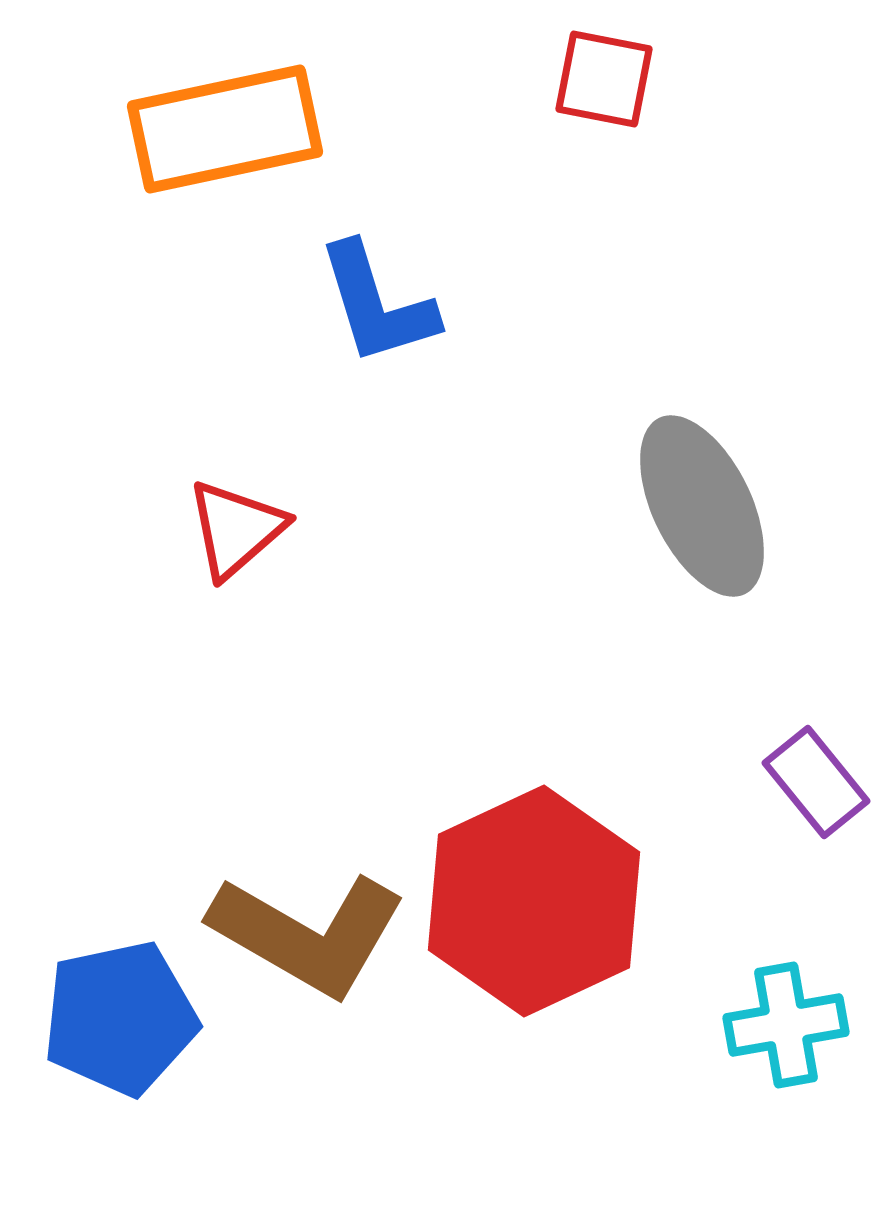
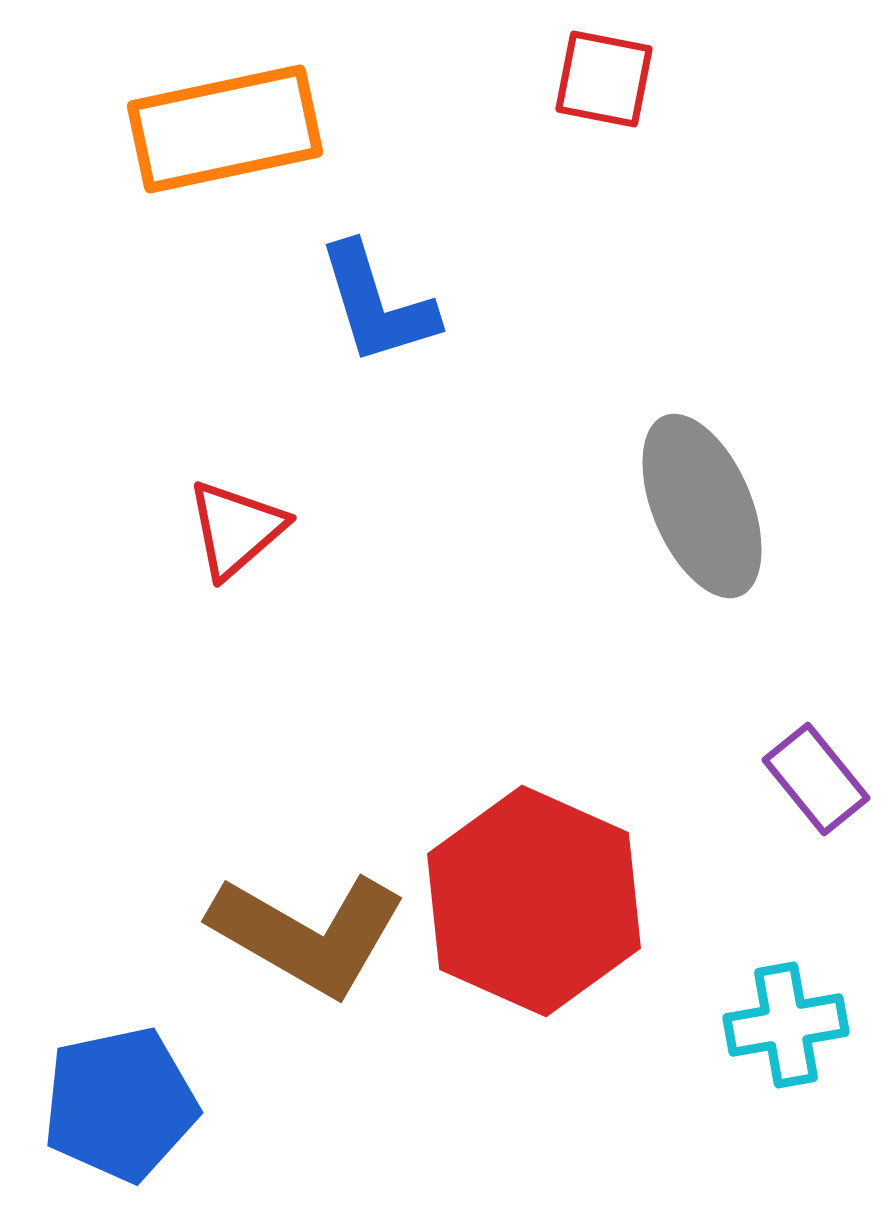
gray ellipse: rotated 3 degrees clockwise
purple rectangle: moved 3 px up
red hexagon: rotated 11 degrees counterclockwise
blue pentagon: moved 86 px down
